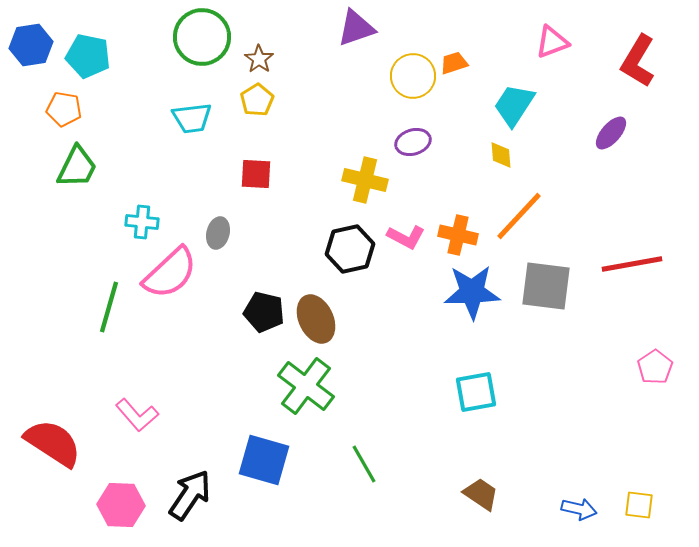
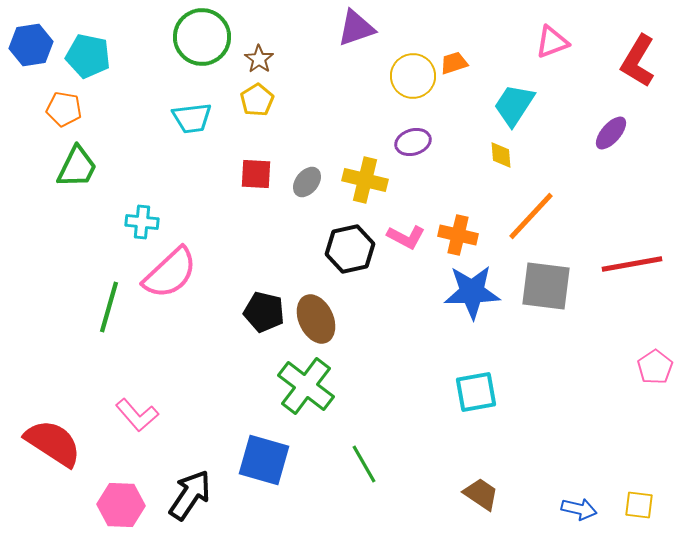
orange line at (519, 216): moved 12 px right
gray ellipse at (218, 233): moved 89 px right, 51 px up; rotated 24 degrees clockwise
